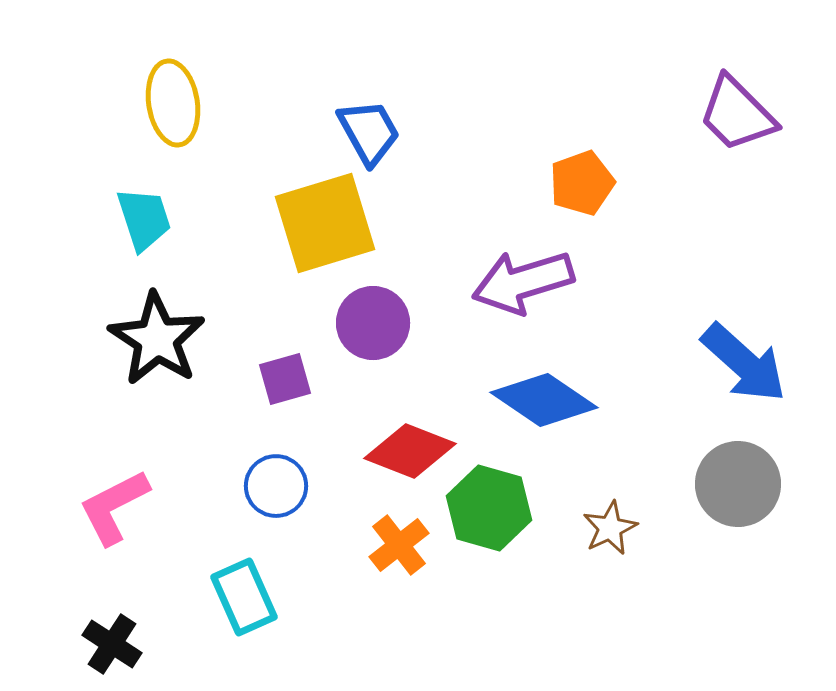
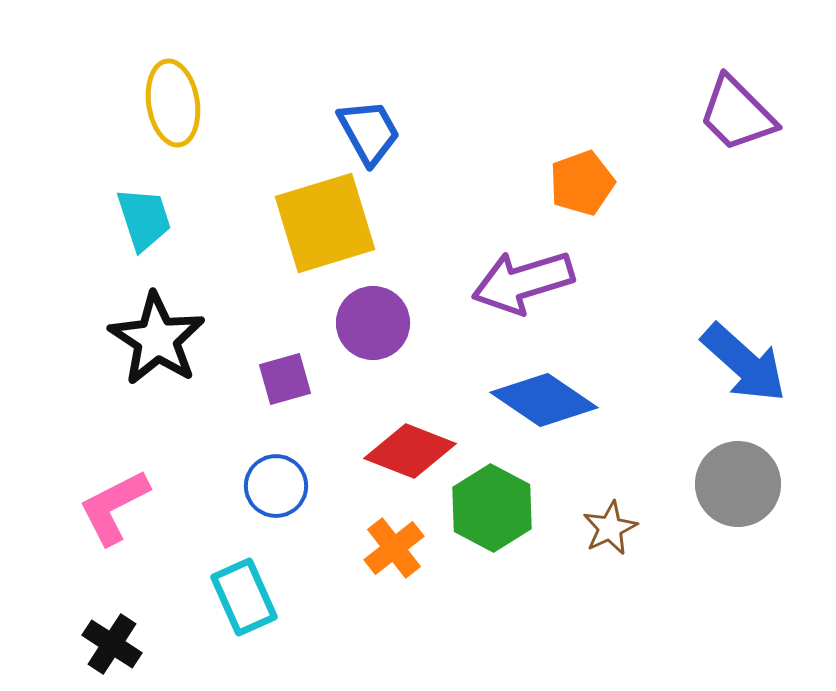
green hexagon: moved 3 px right; rotated 12 degrees clockwise
orange cross: moved 5 px left, 3 px down
